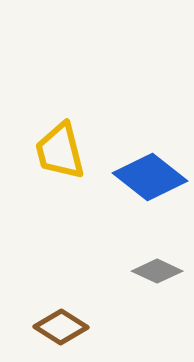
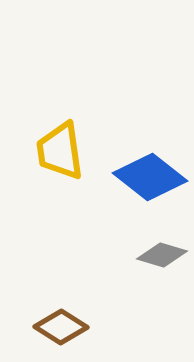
yellow trapezoid: rotated 6 degrees clockwise
gray diamond: moved 5 px right, 16 px up; rotated 9 degrees counterclockwise
